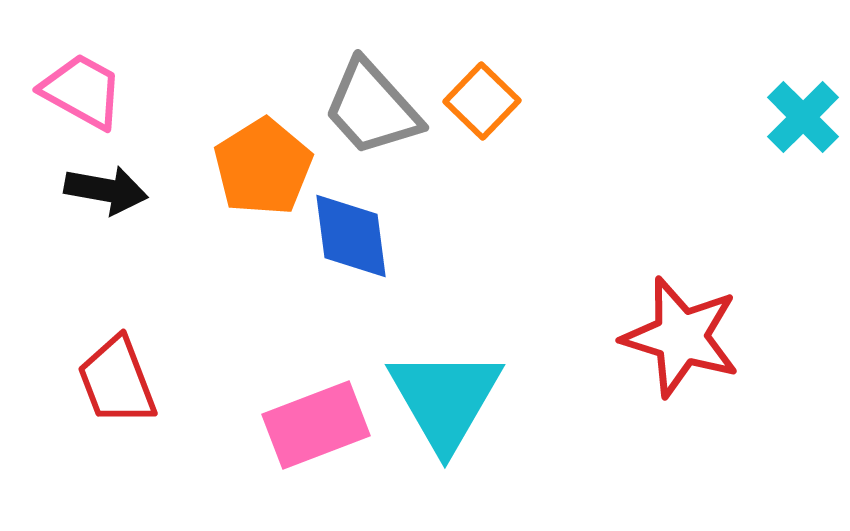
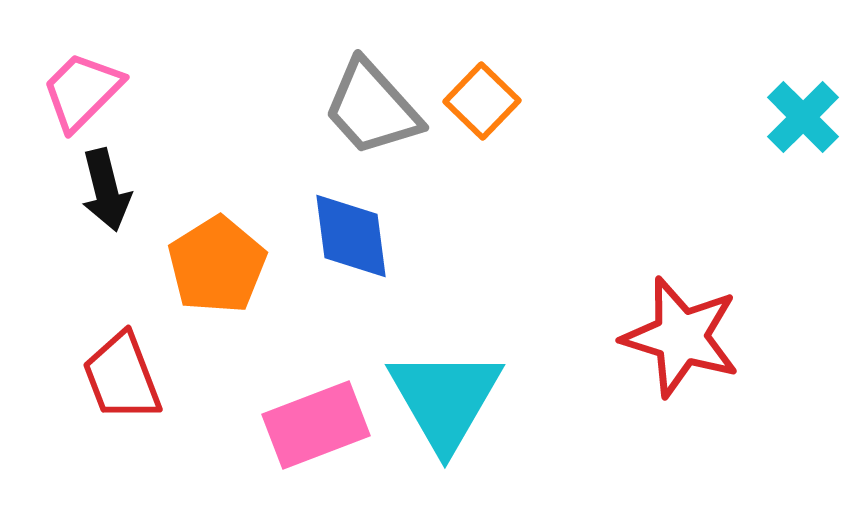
pink trapezoid: rotated 74 degrees counterclockwise
orange pentagon: moved 46 px left, 98 px down
black arrow: rotated 66 degrees clockwise
red trapezoid: moved 5 px right, 4 px up
